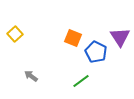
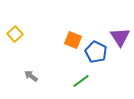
orange square: moved 2 px down
